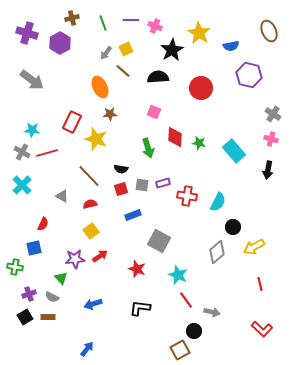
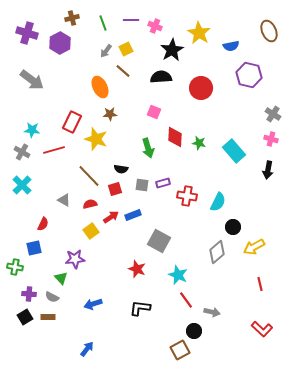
gray arrow at (106, 53): moved 2 px up
black semicircle at (158, 77): moved 3 px right
red line at (47, 153): moved 7 px right, 3 px up
red square at (121, 189): moved 6 px left
gray triangle at (62, 196): moved 2 px right, 4 px down
red arrow at (100, 256): moved 11 px right, 39 px up
purple cross at (29, 294): rotated 24 degrees clockwise
